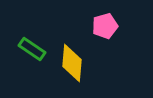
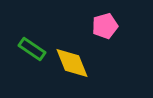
yellow diamond: rotated 27 degrees counterclockwise
